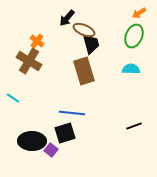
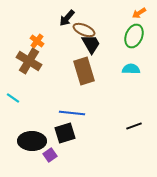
black trapezoid: rotated 15 degrees counterclockwise
purple square: moved 1 px left, 5 px down; rotated 16 degrees clockwise
